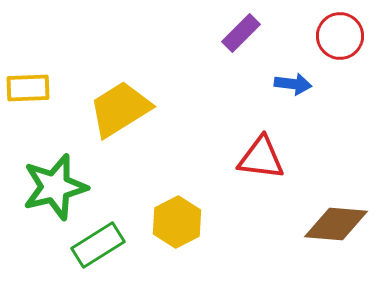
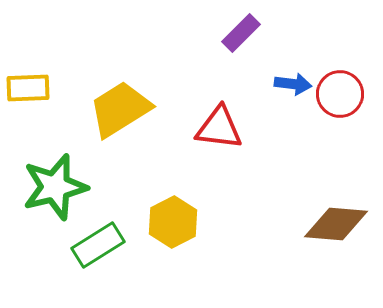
red circle: moved 58 px down
red triangle: moved 42 px left, 30 px up
yellow hexagon: moved 4 px left
